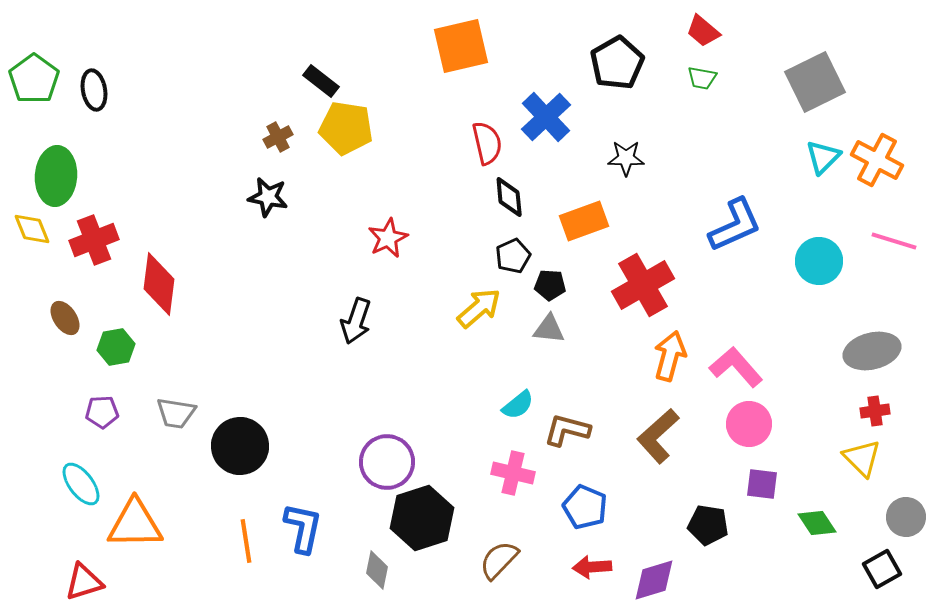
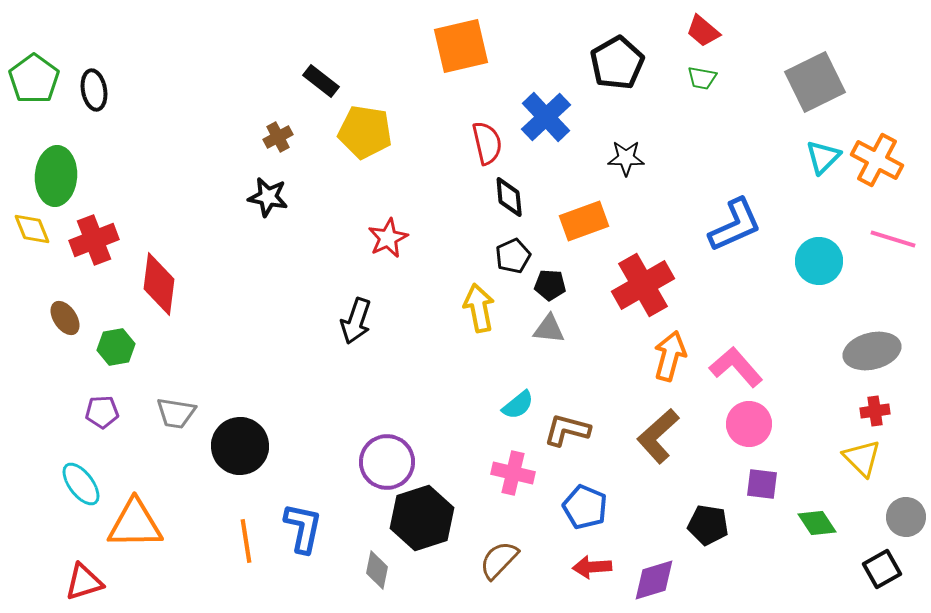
yellow pentagon at (346, 128): moved 19 px right, 4 px down
pink line at (894, 241): moved 1 px left, 2 px up
yellow arrow at (479, 308): rotated 60 degrees counterclockwise
